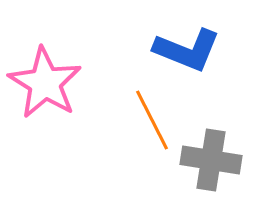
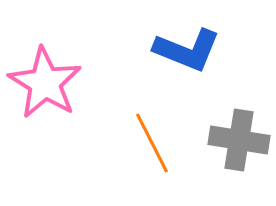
orange line: moved 23 px down
gray cross: moved 28 px right, 20 px up
